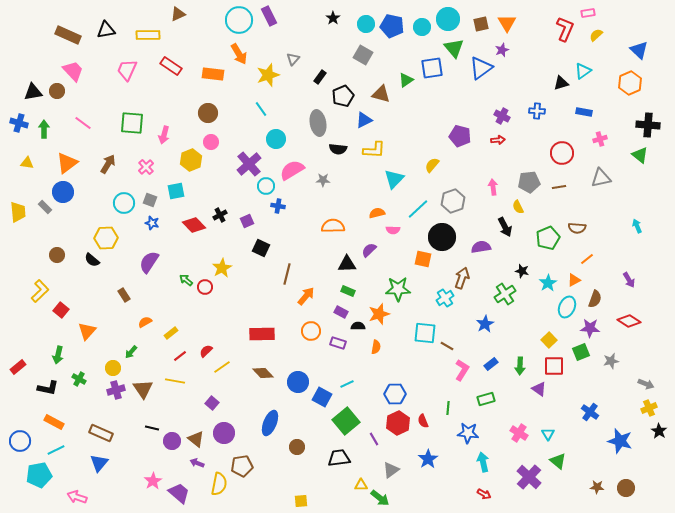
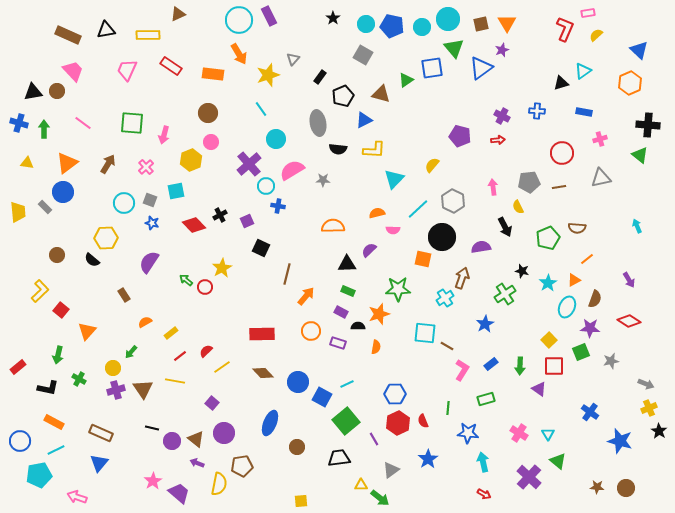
gray hexagon at (453, 201): rotated 15 degrees counterclockwise
